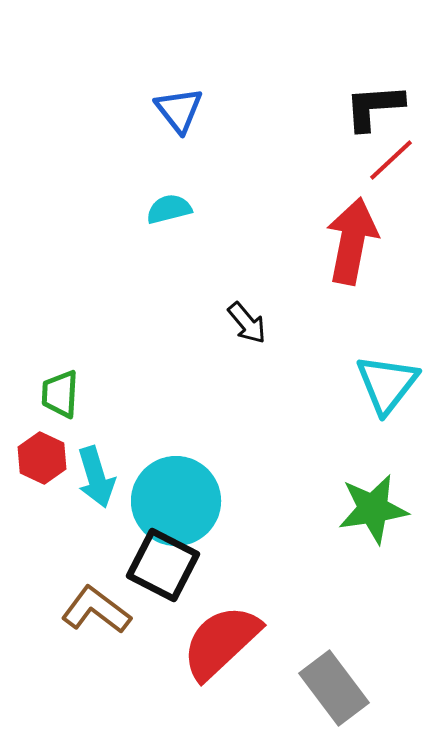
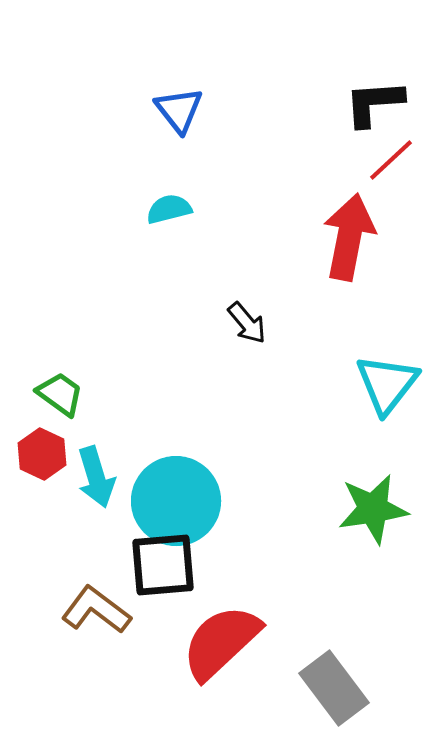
black L-shape: moved 4 px up
red arrow: moved 3 px left, 4 px up
green trapezoid: rotated 123 degrees clockwise
red hexagon: moved 4 px up
black square: rotated 32 degrees counterclockwise
